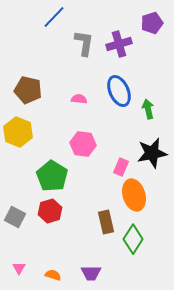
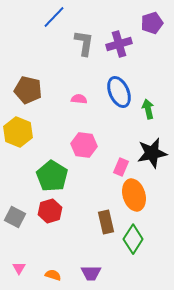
blue ellipse: moved 1 px down
pink hexagon: moved 1 px right, 1 px down
